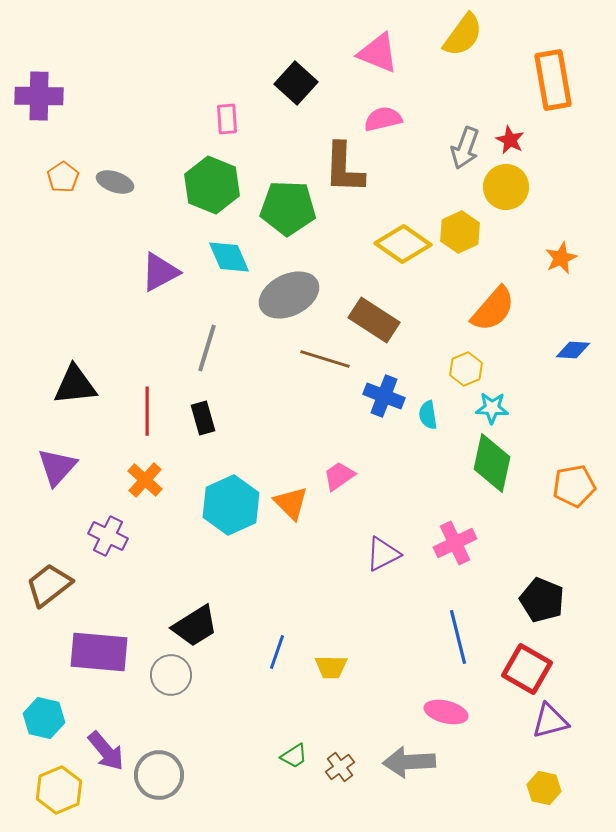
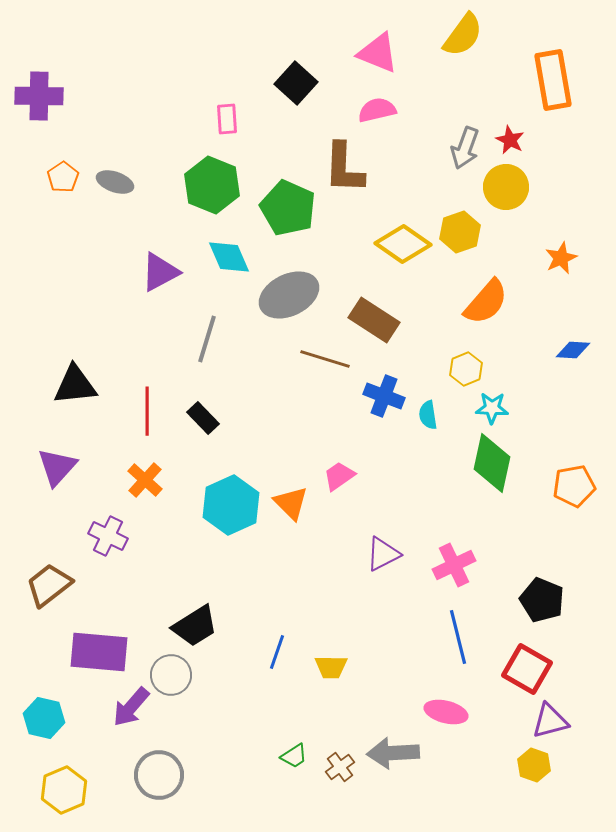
pink semicircle at (383, 119): moved 6 px left, 9 px up
green pentagon at (288, 208): rotated 22 degrees clockwise
yellow hexagon at (460, 232): rotated 6 degrees clockwise
orange semicircle at (493, 309): moved 7 px left, 7 px up
gray line at (207, 348): moved 9 px up
black rectangle at (203, 418): rotated 28 degrees counterclockwise
pink cross at (455, 543): moved 1 px left, 22 px down
purple arrow at (106, 751): moved 25 px right, 44 px up; rotated 81 degrees clockwise
gray arrow at (409, 762): moved 16 px left, 9 px up
yellow hexagon at (544, 788): moved 10 px left, 23 px up; rotated 8 degrees clockwise
yellow hexagon at (59, 790): moved 5 px right
